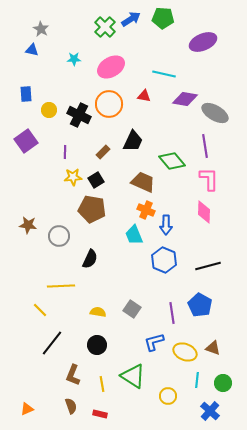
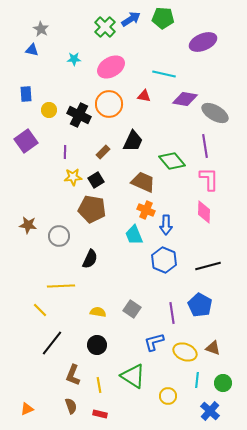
yellow line at (102, 384): moved 3 px left, 1 px down
